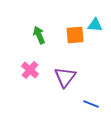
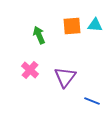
orange square: moved 3 px left, 9 px up
blue line: moved 1 px right, 3 px up
